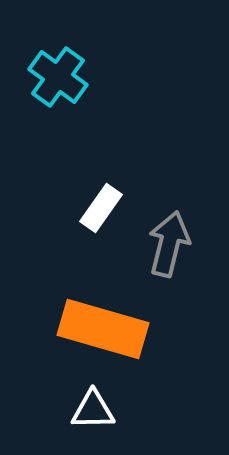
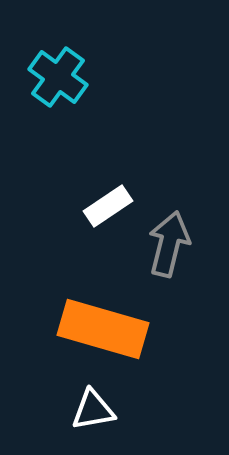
white rectangle: moved 7 px right, 2 px up; rotated 21 degrees clockwise
white triangle: rotated 9 degrees counterclockwise
